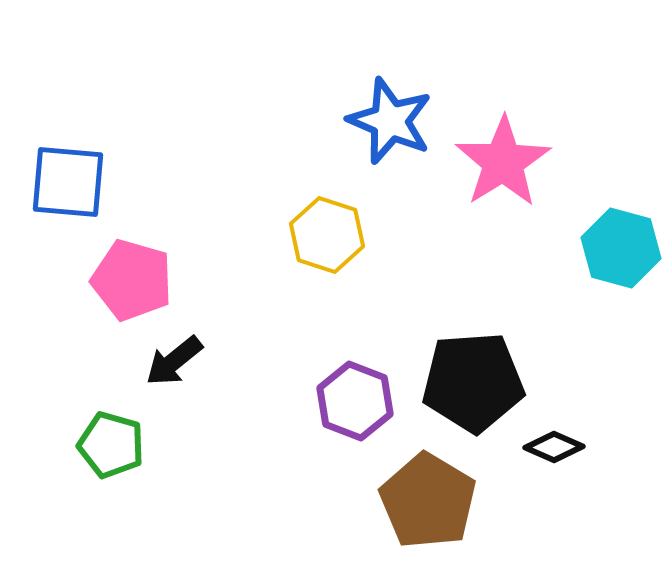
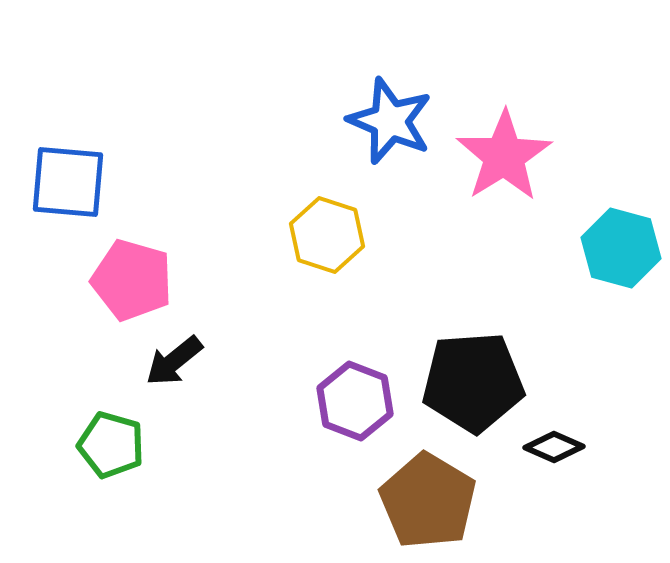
pink star: moved 1 px right, 6 px up
